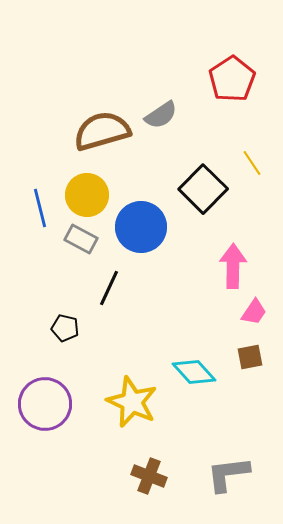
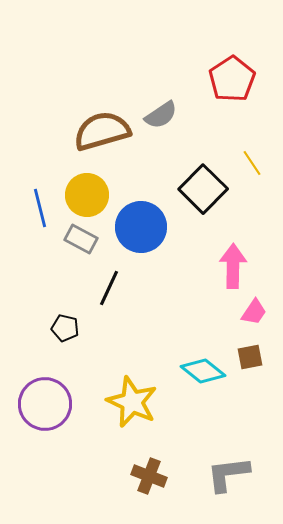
cyan diamond: moved 9 px right, 1 px up; rotated 9 degrees counterclockwise
